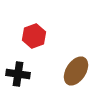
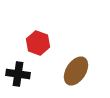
red hexagon: moved 4 px right, 7 px down; rotated 20 degrees counterclockwise
